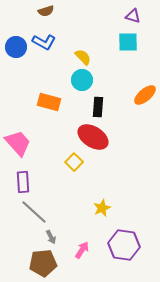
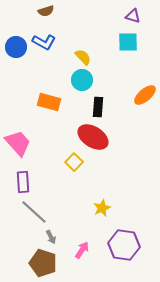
brown pentagon: rotated 24 degrees clockwise
